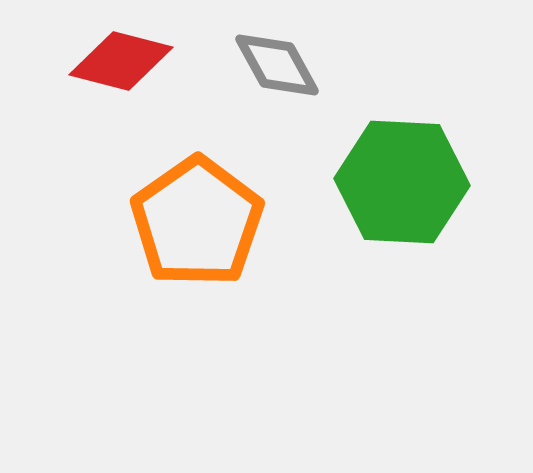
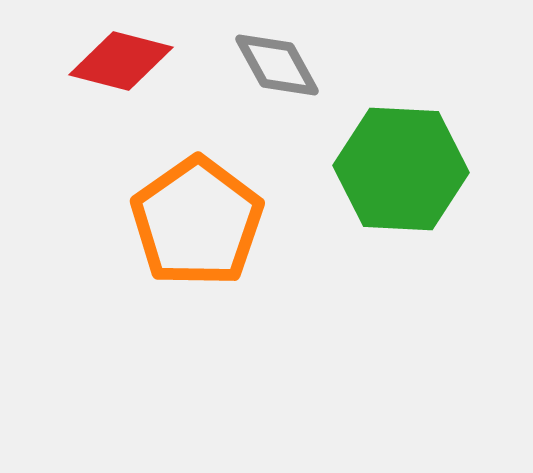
green hexagon: moved 1 px left, 13 px up
